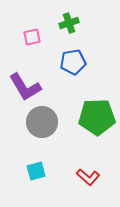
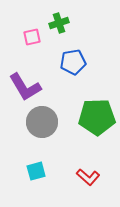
green cross: moved 10 px left
